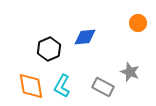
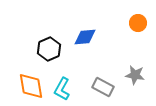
gray star: moved 5 px right, 3 px down; rotated 12 degrees counterclockwise
cyan L-shape: moved 3 px down
